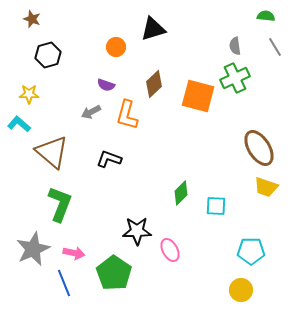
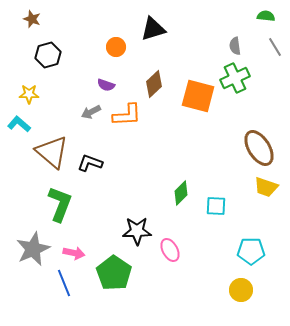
orange L-shape: rotated 108 degrees counterclockwise
black L-shape: moved 19 px left, 4 px down
